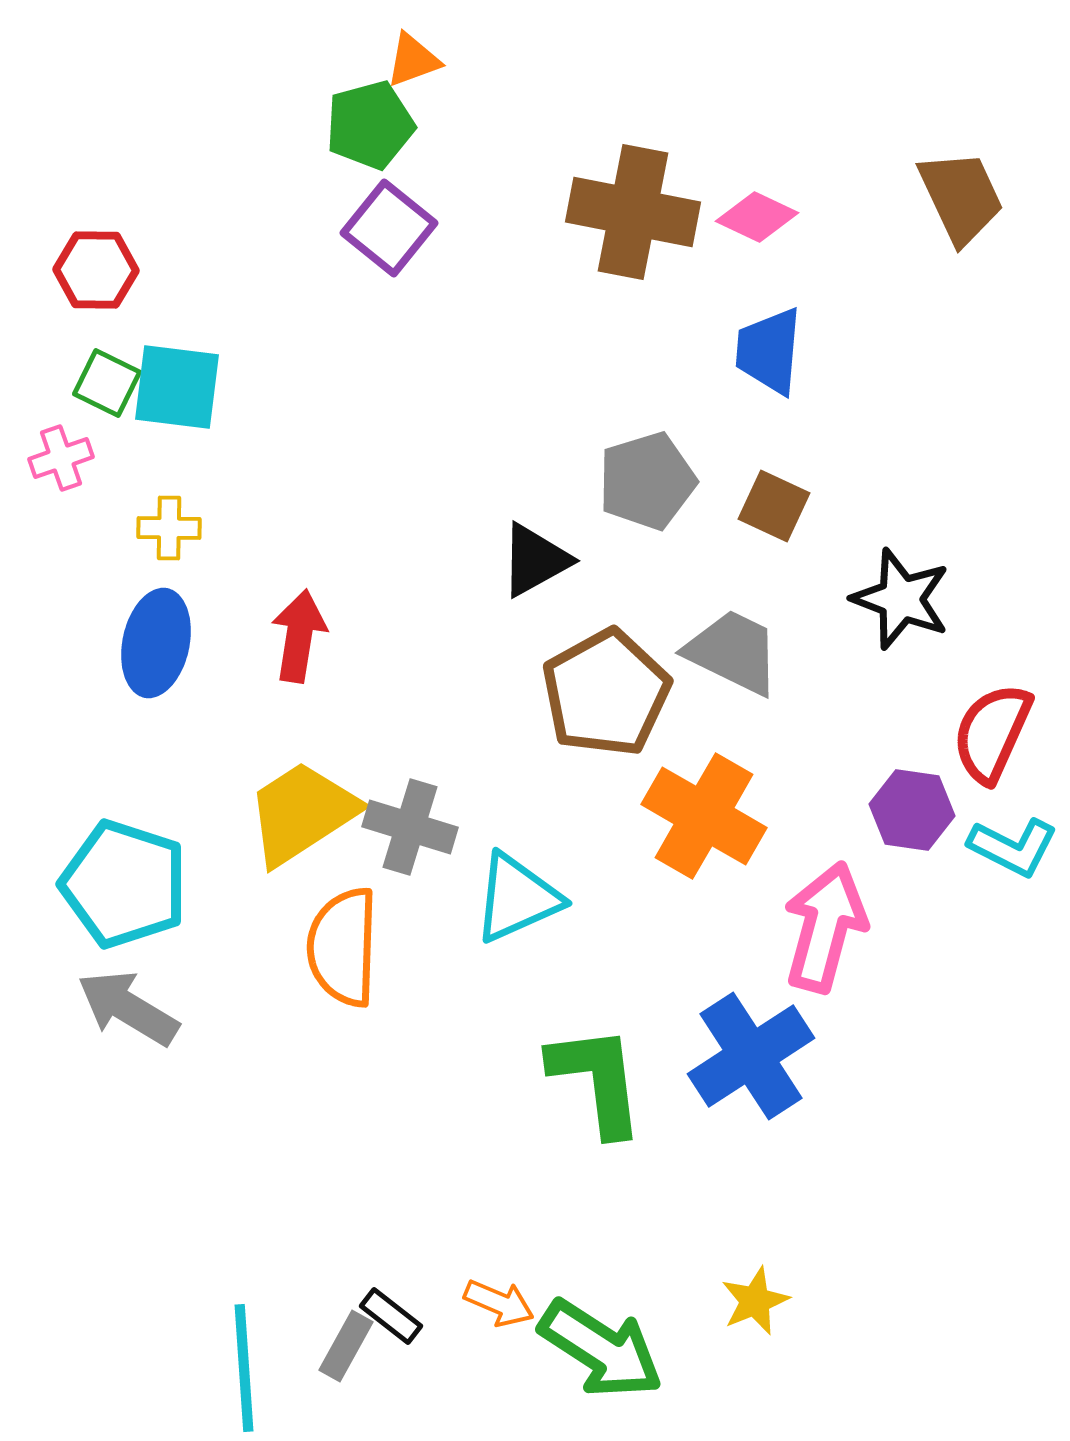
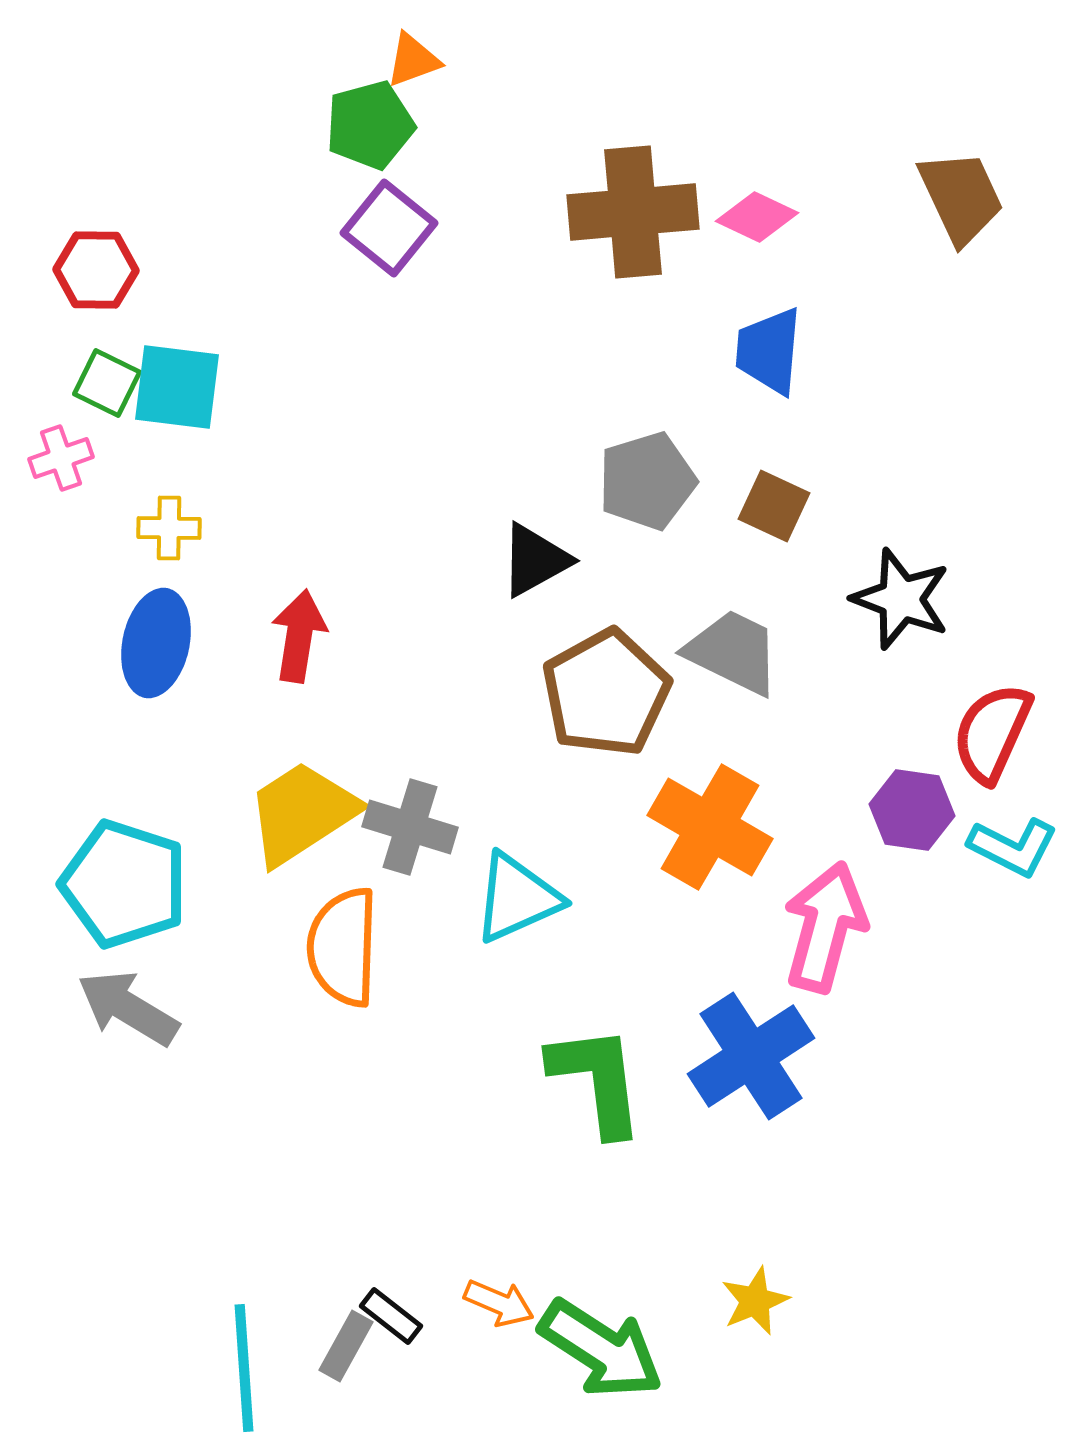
brown cross: rotated 16 degrees counterclockwise
orange cross: moved 6 px right, 11 px down
